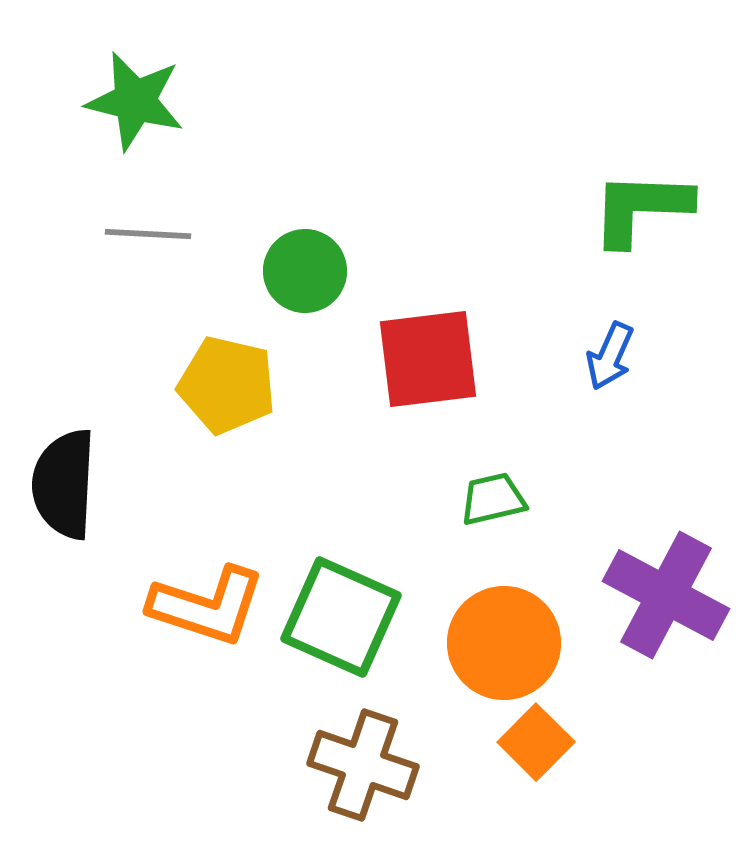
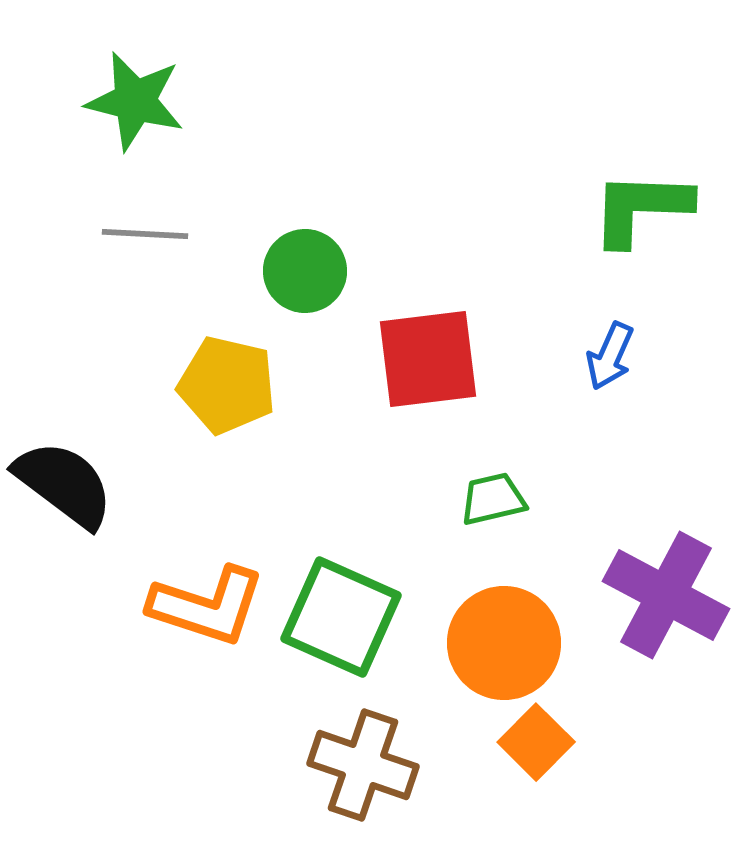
gray line: moved 3 px left
black semicircle: rotated 124 degrees clockwise
